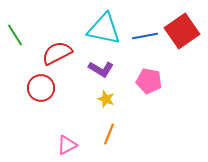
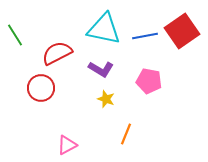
orange line: moved 17 px right
